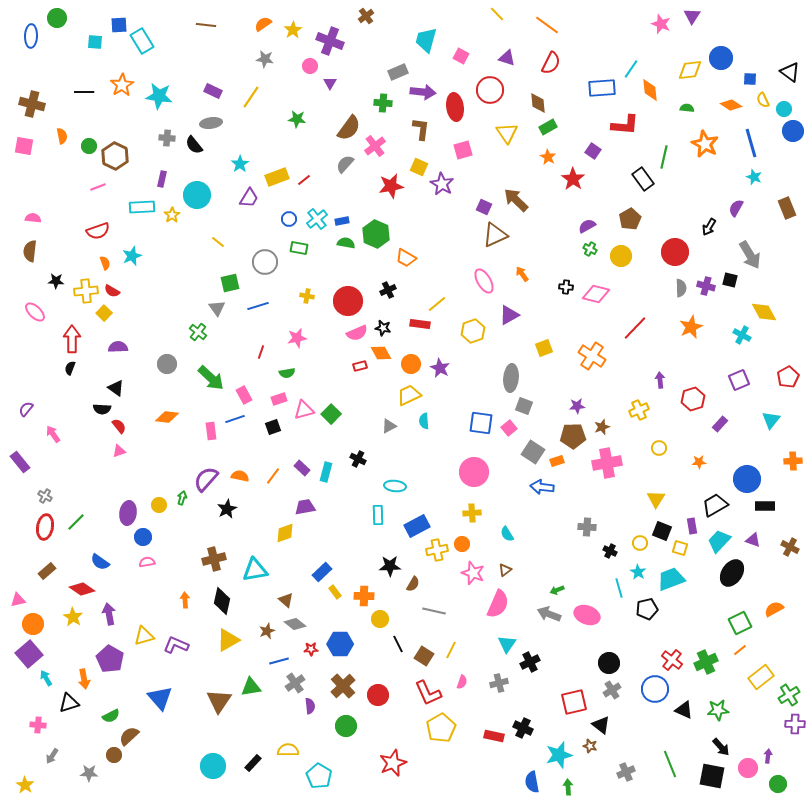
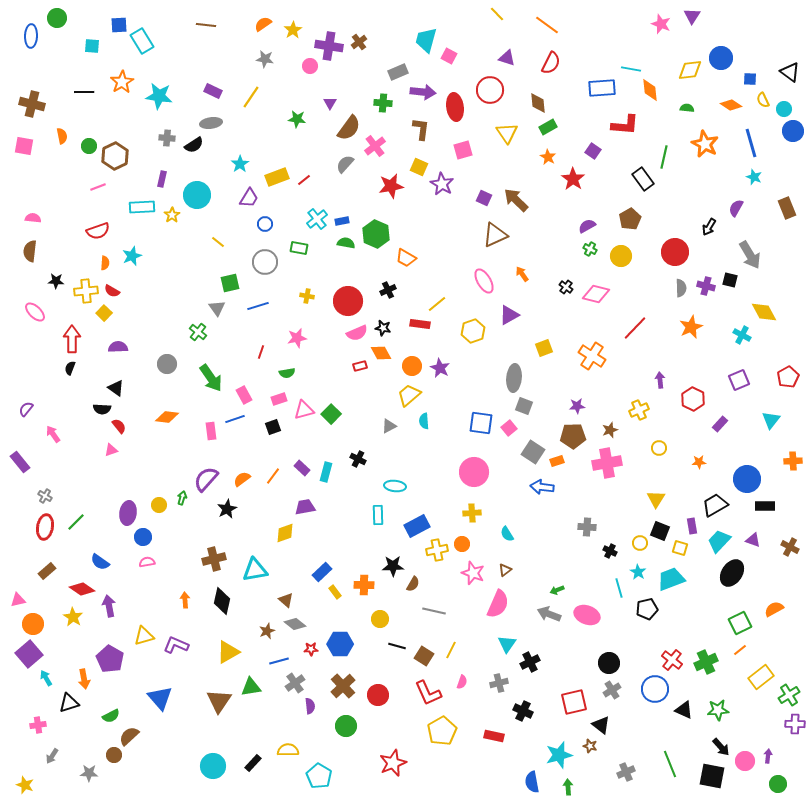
brown cross at (366, 16): moved 7 px left, 26 px down
purple cross at (330, 41): moved 1 px left, 5 px down; rotated 12 degrees counterclockwise
cyan square at (95, 42): moved 3 px left, 4 px down
pink square at (461, 56): moved 12 px left
cyan line at (631, 69): rotated 66 degrees clockwise
purple triangle at (330, 83): moved 20 px down
orange star at (122, 85): moved 3 px up
black semicircle at (194, 145): rotated 84 degrees counterclockwise
brown hexagon at (115, 156): rotated 8 degrees clockwise
purple square at (484, 207): moved 9 px up
blue circle at (289, 219): moved 24 px left, 5 px down
orange semicircle at (105, 263): rotated 24 degrees clockwise
black cross at (566, 287): rotated 32 degrees clockwise
orange circle at (411, 364): moved 1 px right, 2 px down
green arrow at (211, 378): rotated 12 degrees clockwise
gray ellipse at (511, 378): moved 3 px right
yellow trapezoid at (409, 395): rotated 15 degrees counterclockwise
red hexagon at (693, 399): rotated 15 degrees counterclockwise
brown star at (602, 427): moved 8 px right, 3 px down
pink triangle at (119, 451): moved 8 px left, 1 px up
orange semicircle at (240, 476): moved 2 px right, 3 px down; rotated 48 degrees counterclockwise
black square at (662, 531): moved 2 px left
black star at (390, 566): moved 3 px right
orange cross at (364, 596): moved 11 px up
purple arrow at (109, 614): moved 8 px up
yellow triangle at (228, 640): moved 12 px down
black line at (398, 644): moved 1 px left, 2 px down; rotated 48 degrees counterclockwise
pink cross at (38, 725): rotated 14 degrees counterclockwise
yellow pentagon at (441, 728): moved 1 px right, 3 px down
black cross at (523, 728): moved 17 px up
pink circle at (748, 768): moved 3 px left, 7 px up
yellow star at (25, 785): rotated 12 degrees counterclockwise
